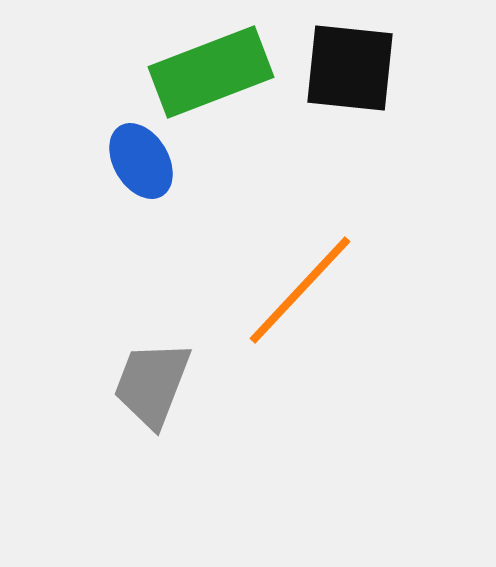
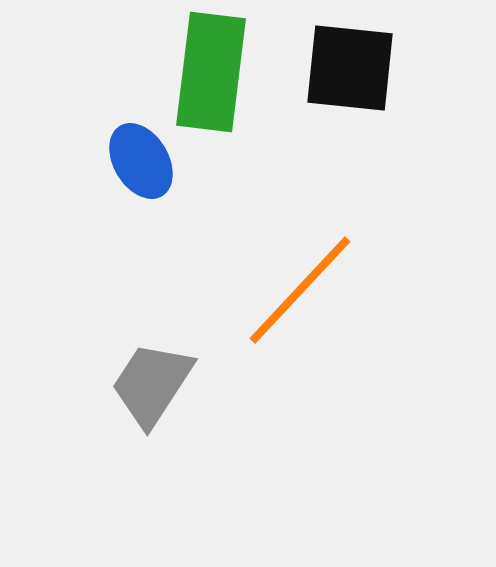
green rectangle: rotated 62 degrees counterclockwise
gray trapezoid: rotated 12 degrees clockwise
